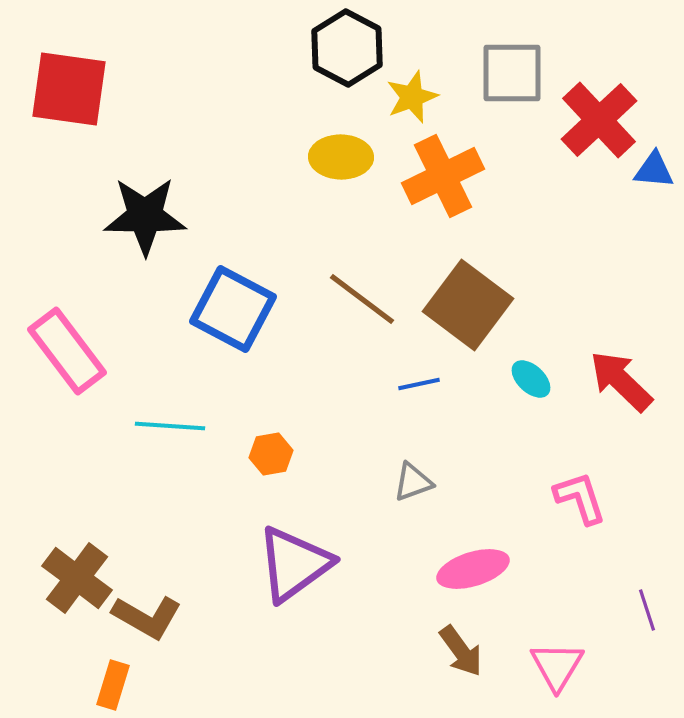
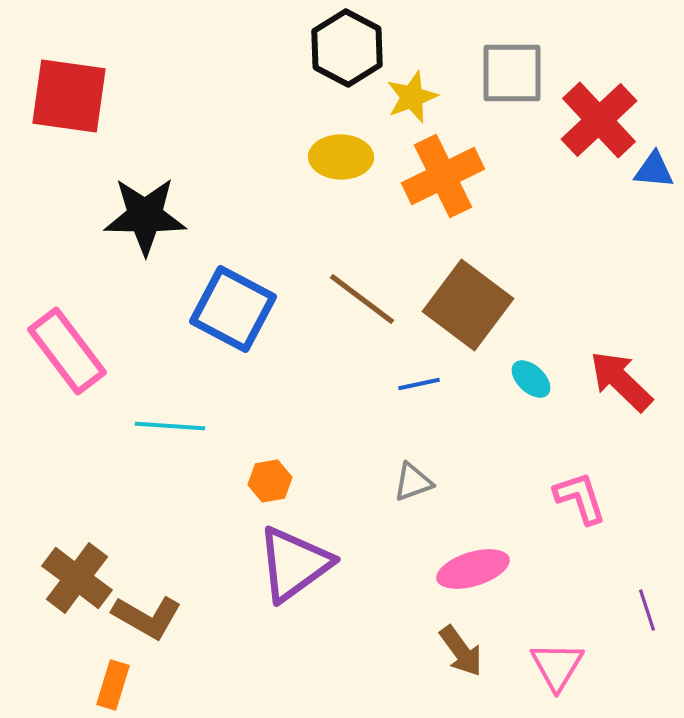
red square: moved 7 px down
orange hexagon: moved 1 px left, 27 px down
